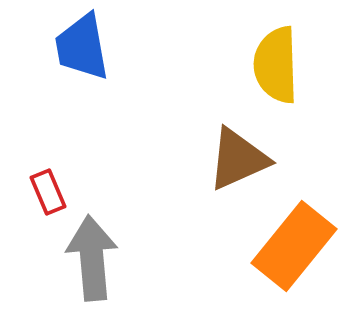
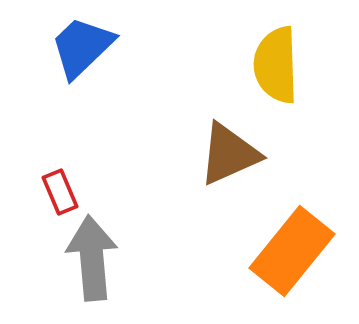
blue trapezoid: rotated 56 degrees clockwise
brown triangle: moved 9 px left, 5 px up
red rectangle: moved 12 px right
orange rectangle: moved 2 px left, 5 px down
